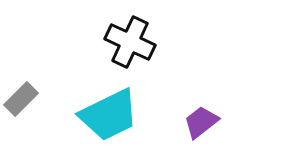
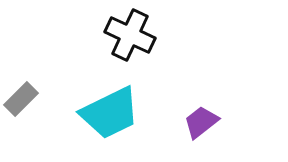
black cross: moved 7 px up
cyan trapezoid: moved 1 px right, 2 px up
